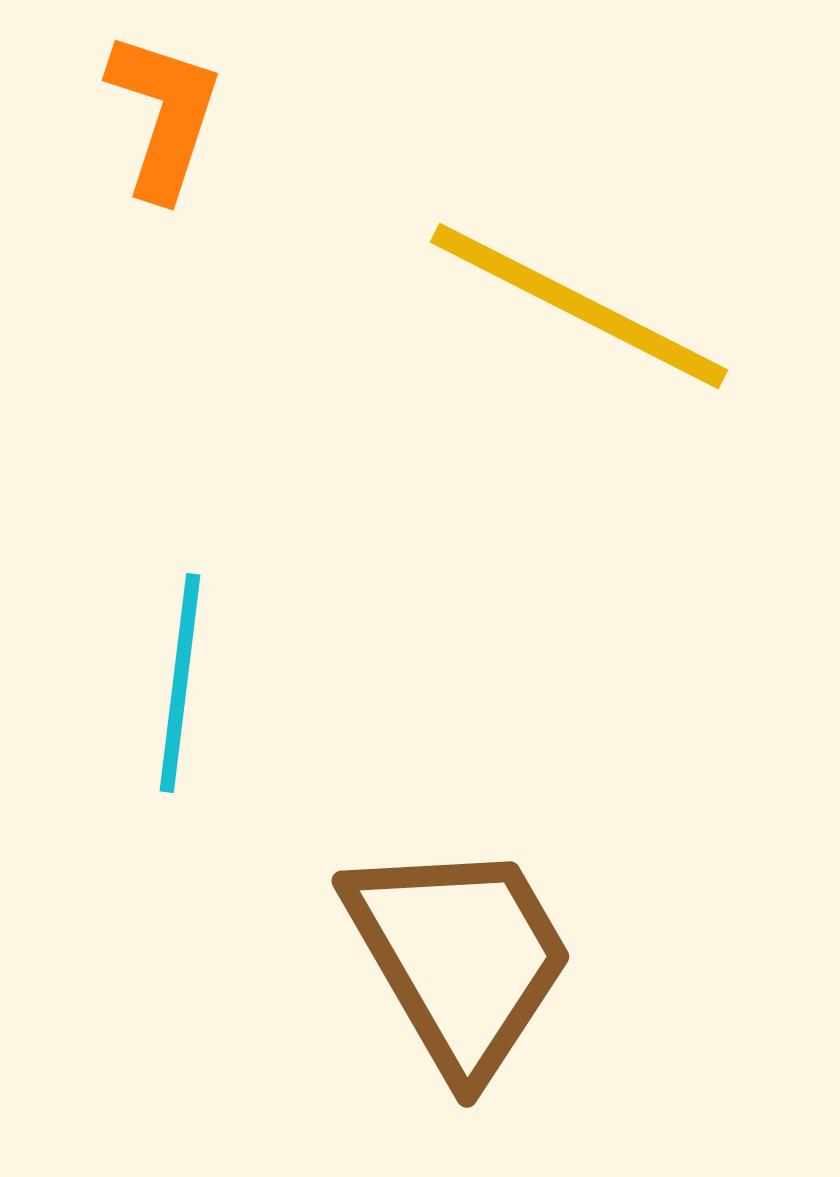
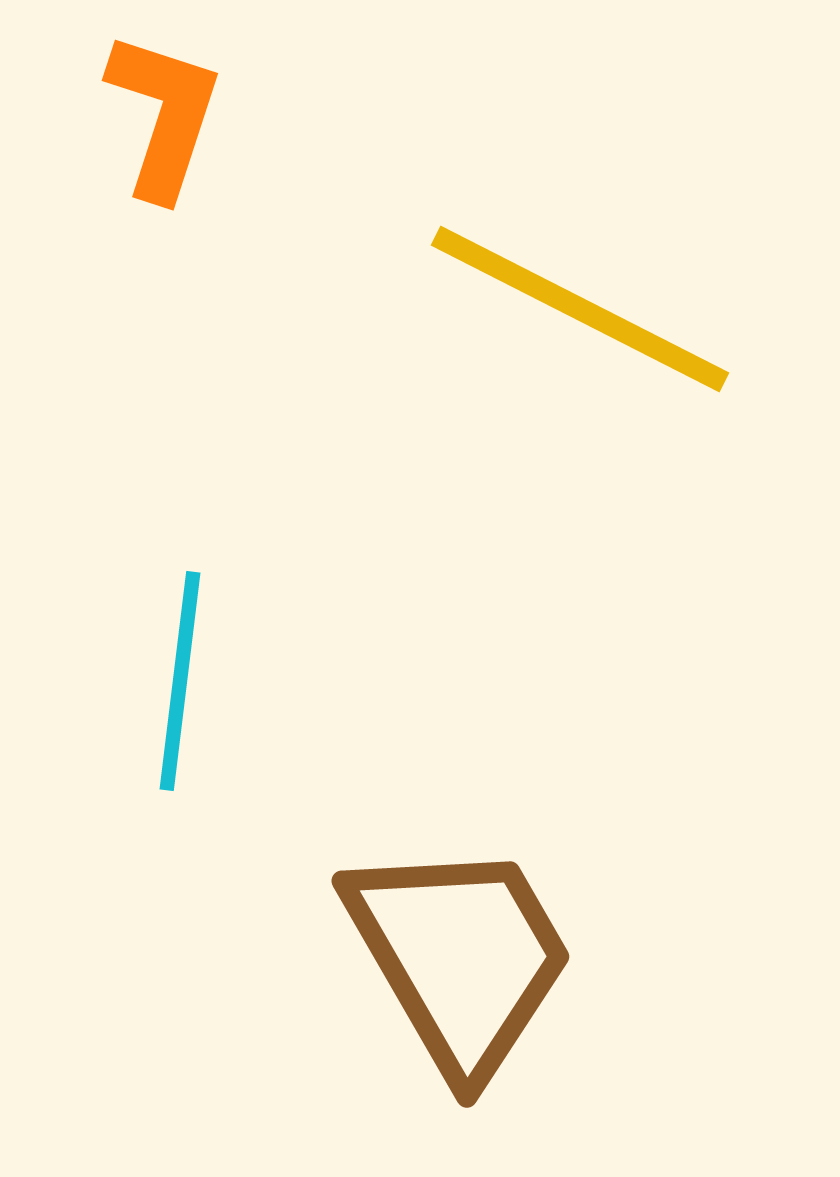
yellow line: moved 1 px right, 3 px down
cyan line: moved 2 px up
